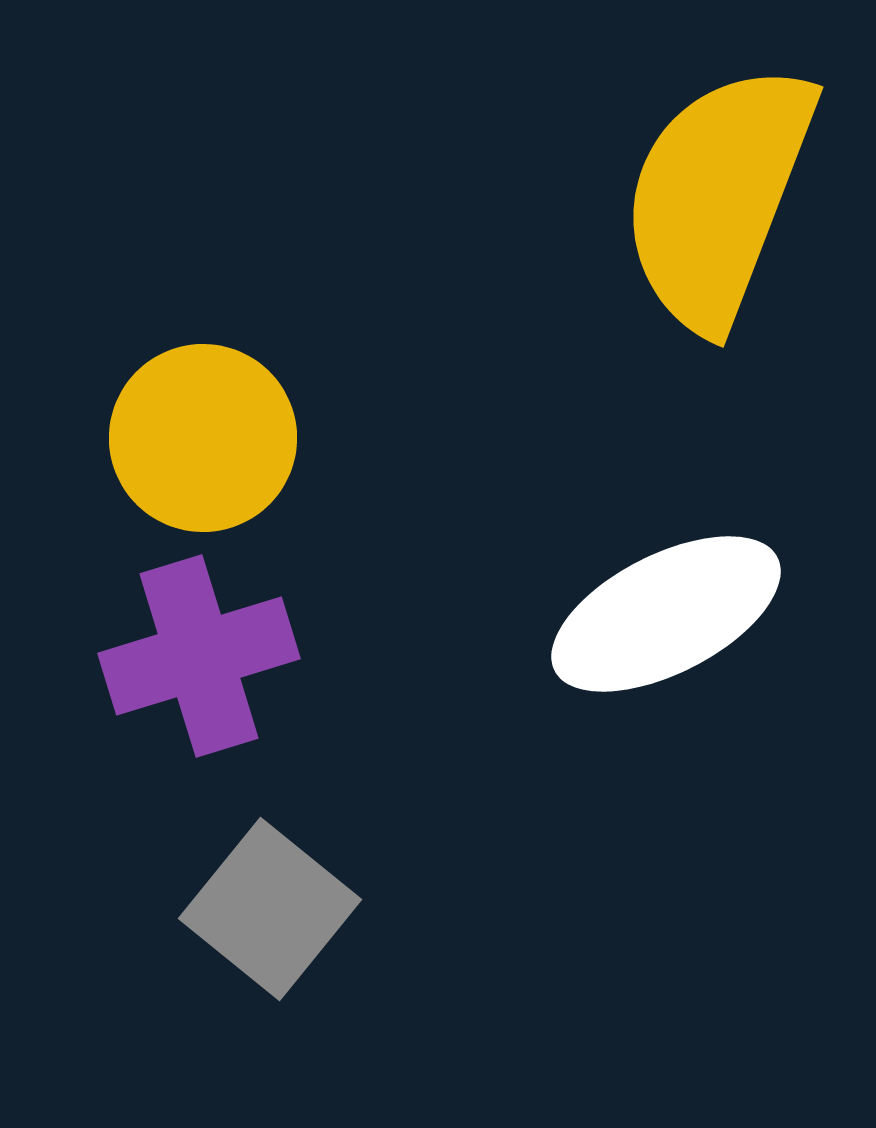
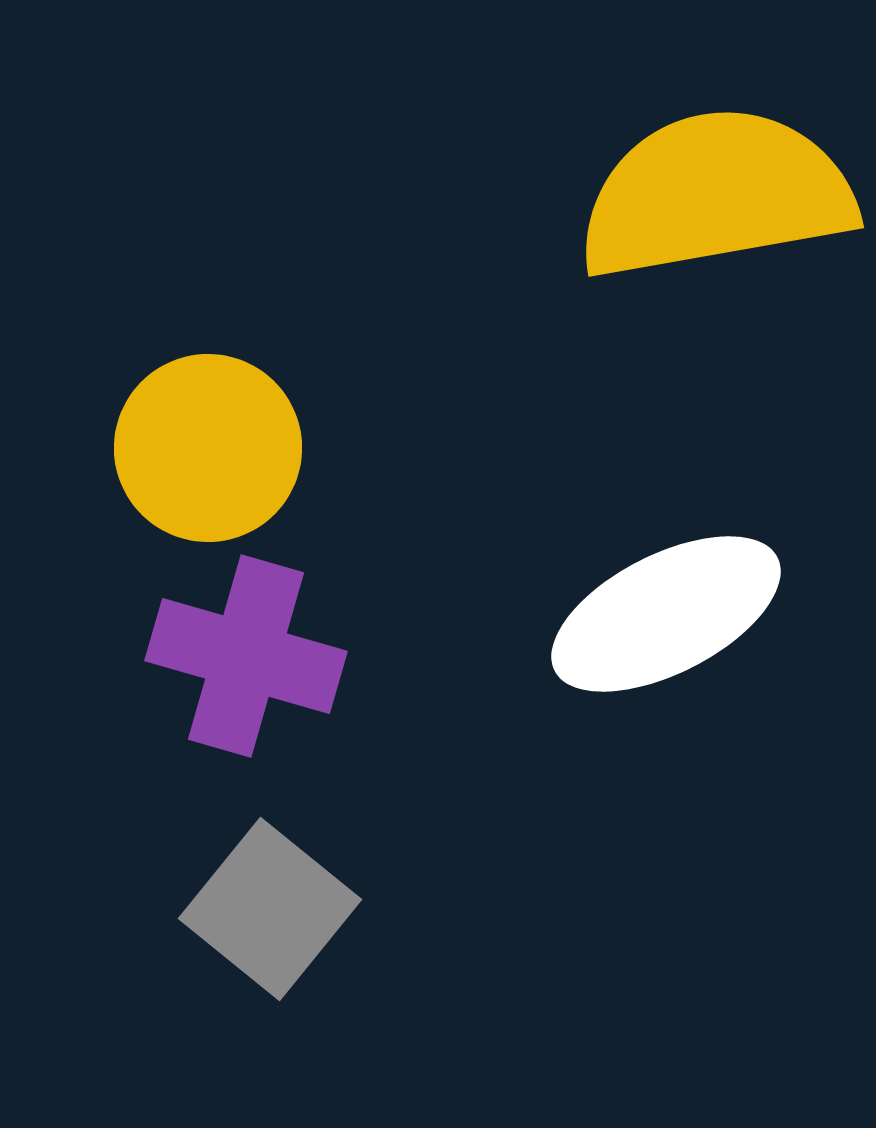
yellow semicircle: moved 2 px left, 2 px up; rotated 59 degrees clockwise
yellow circle: moved 5 px right, 10 px down
purple cross: moved 47 px right; rotated 33 degrees clockwise
